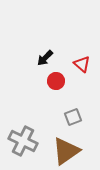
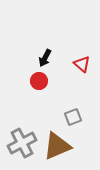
black arrow: rotated 18 degrees counterclockwise
red circle: moved 17 px left
gray cross: moved 1 px left, 2 px down; rotated 36 degrees clockwise
brown triangle: moved 9 px left, 5 px up; rotated 12 degrees clockwise
